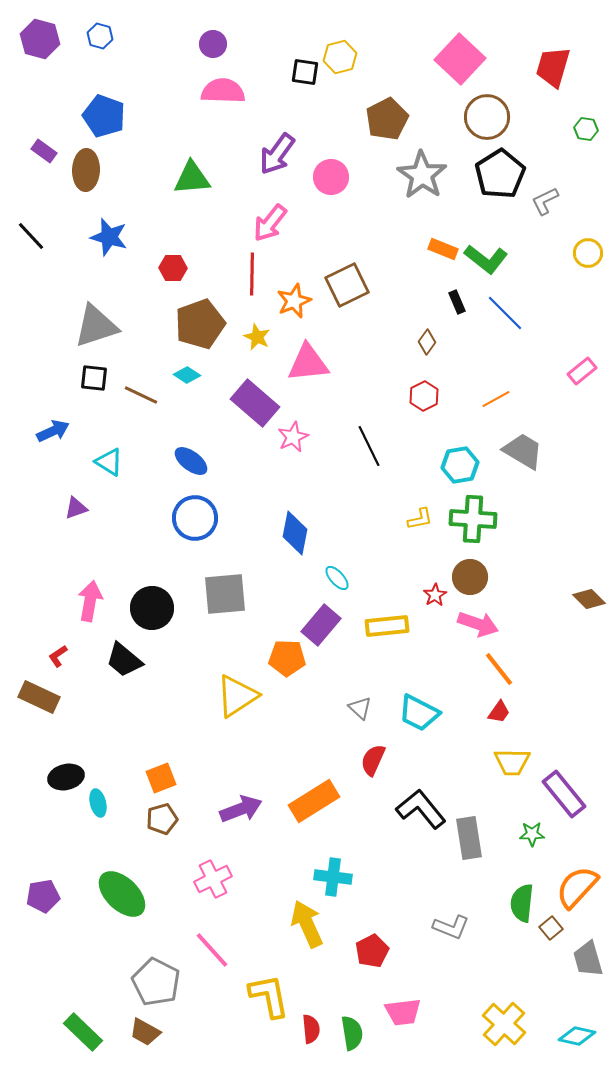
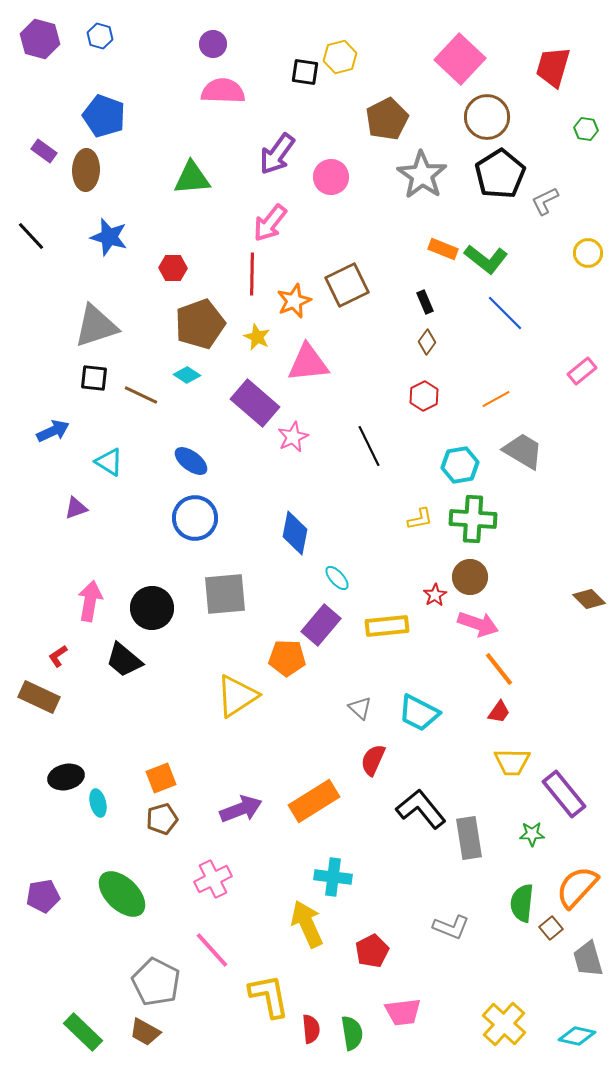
black rectangle at (457, 302): moved 32 px left
